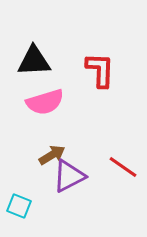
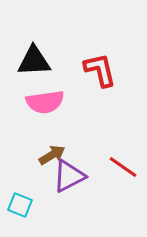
red L-shape: rotated 15 degrees counterclockwise
pink semicircle: rotated 9 degrees clockwise
cyan square: moved 1 px right, 1 px up
